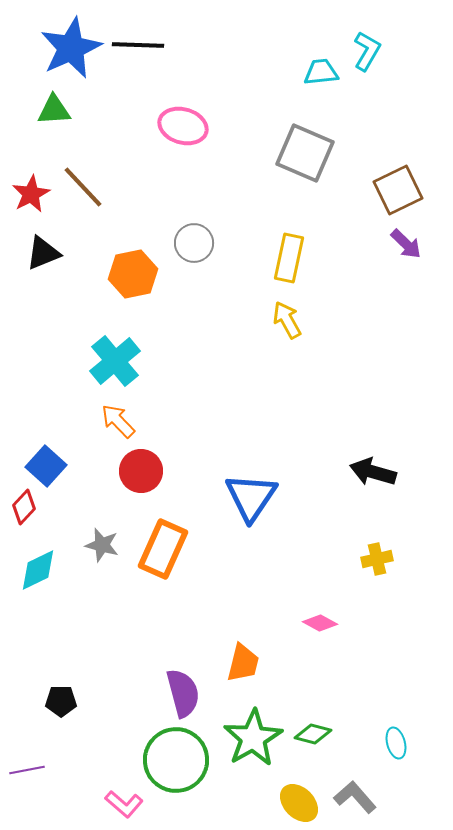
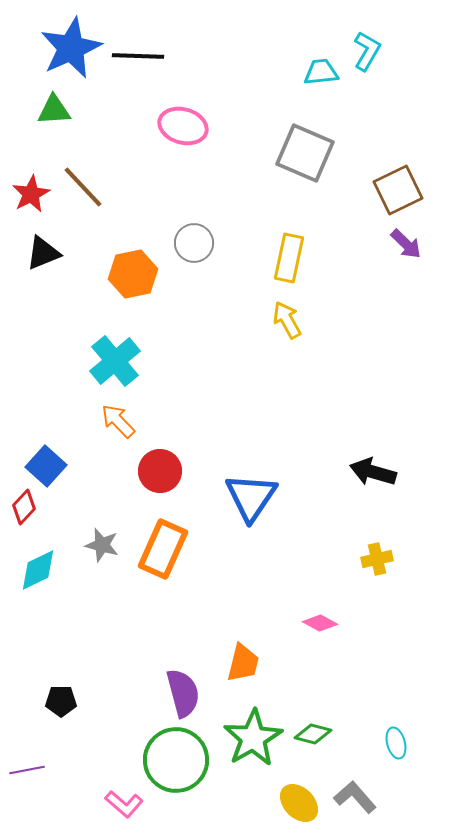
black line: moved 11 px down
red circle: moved 19 px right
